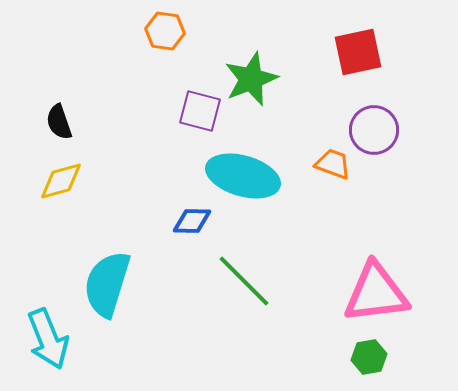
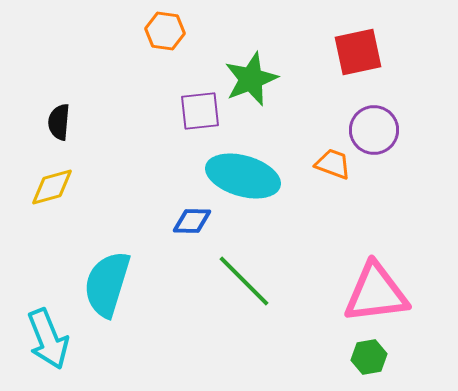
purple square: rotated 21 degrees counterclockwise
black semicircle: rotated 24 degrees clockwise
yellow diamond: moved 9 px left, 6 px down
